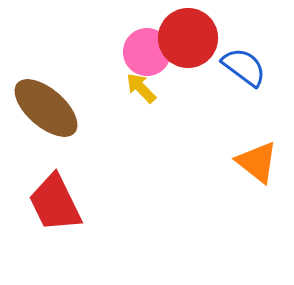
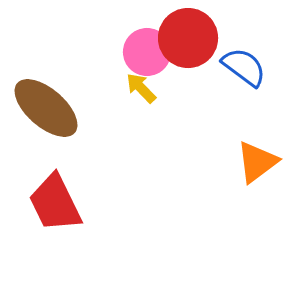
orange triangle: rotated 45 degrees clockwise
